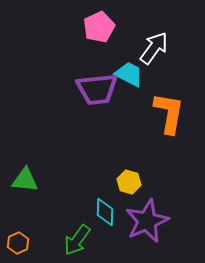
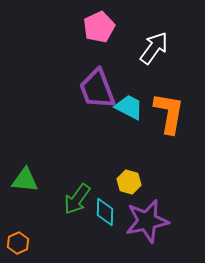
cyan trapezoid: moved 33 px down
purple trapezoid: rotated 75 degrees clockwise
purple star: rotated 12 degrees clockwise
green arrow: moved 41 px up
